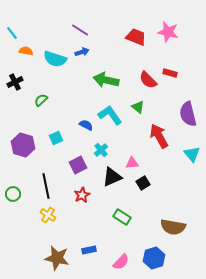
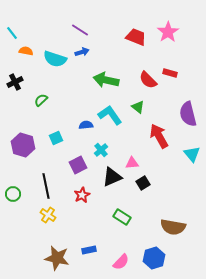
pink star: rotated 25 degrees clockwise
blue semicircle: rotated 32 degrees counterclockwise
